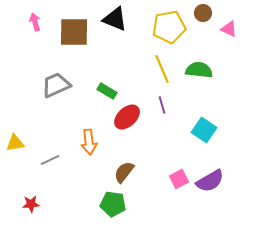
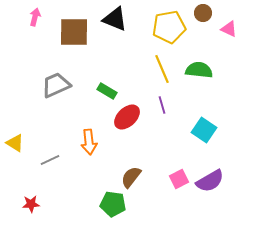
pink arrow: moved 5 px up; rotated 30 degrees clockwise
yellow triangle: rotated 42 degrees clockwise
brown semicircle: moved 7 px right, 5 px down
